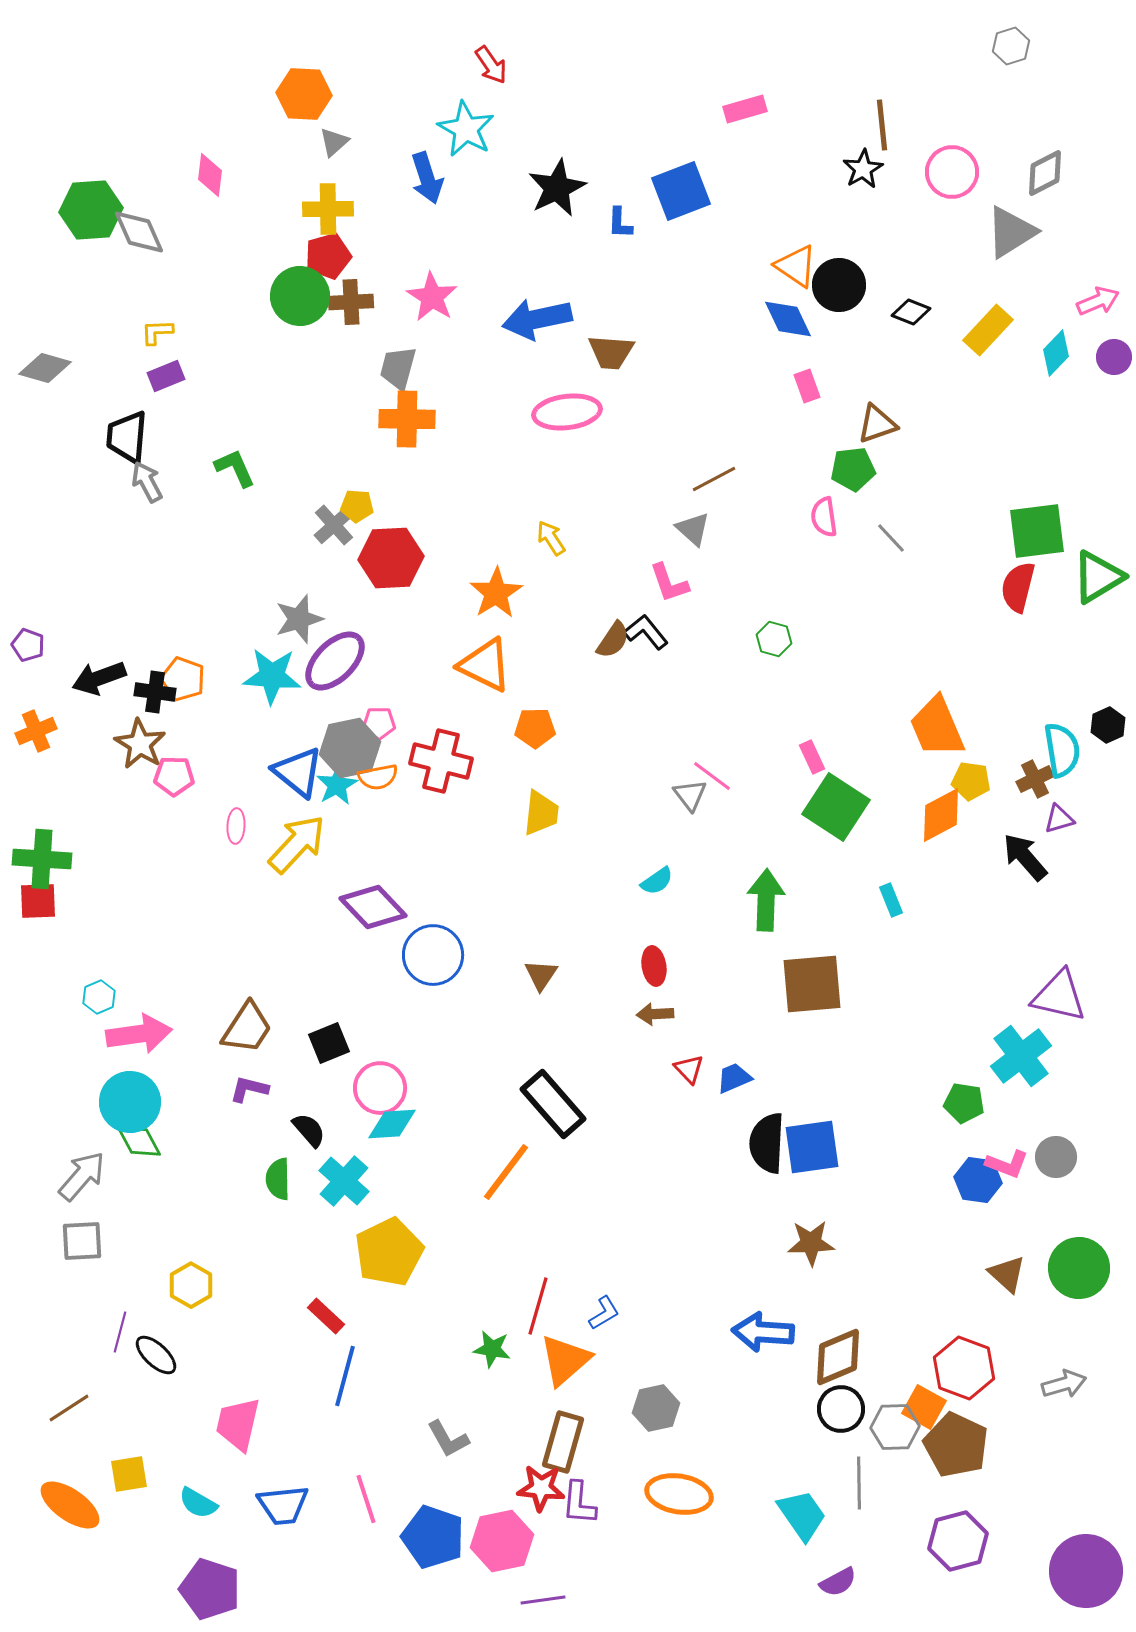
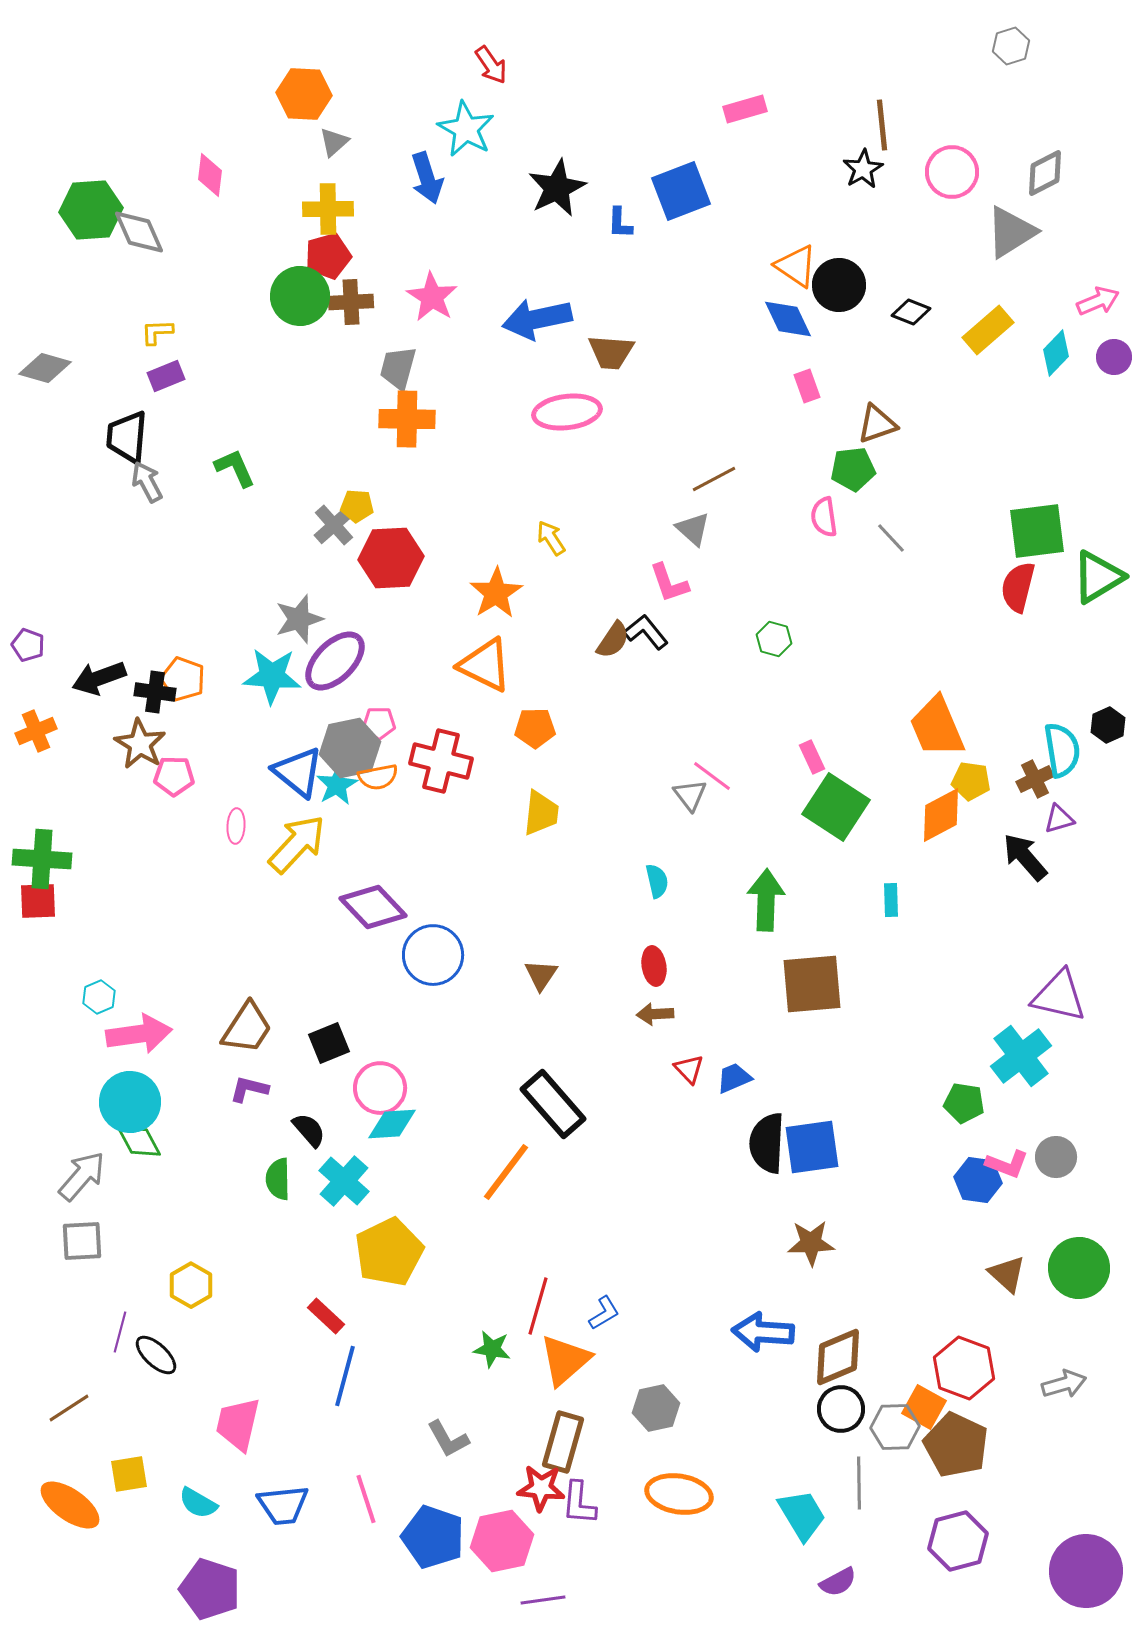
yellow rectangle at (988, 330): rotated 6 degrees clockwise
cyan semicircle at (657, 881): rotated 68 degrees counterclockwise
cyan rectangle at (891, 900): rotated 20 degrees clockwise
cyan trapezoid at (802, 1515): rotated 4 degrees clockwise
